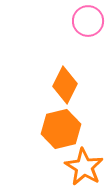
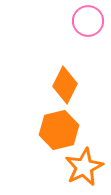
orange hexagon: moved 2 px left, 1 px down
orange star: rotated 15 degrees clockwise
